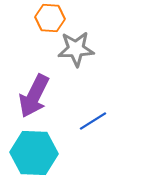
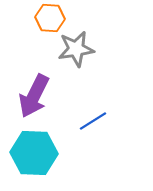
gray star: rotated 6 degrees counterclockwise
